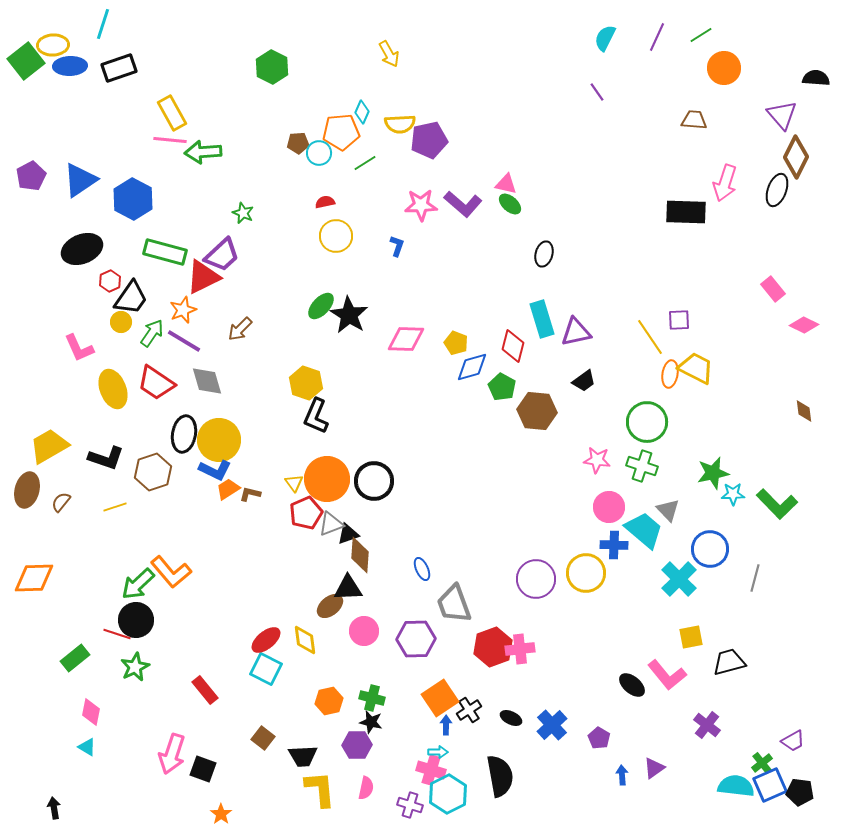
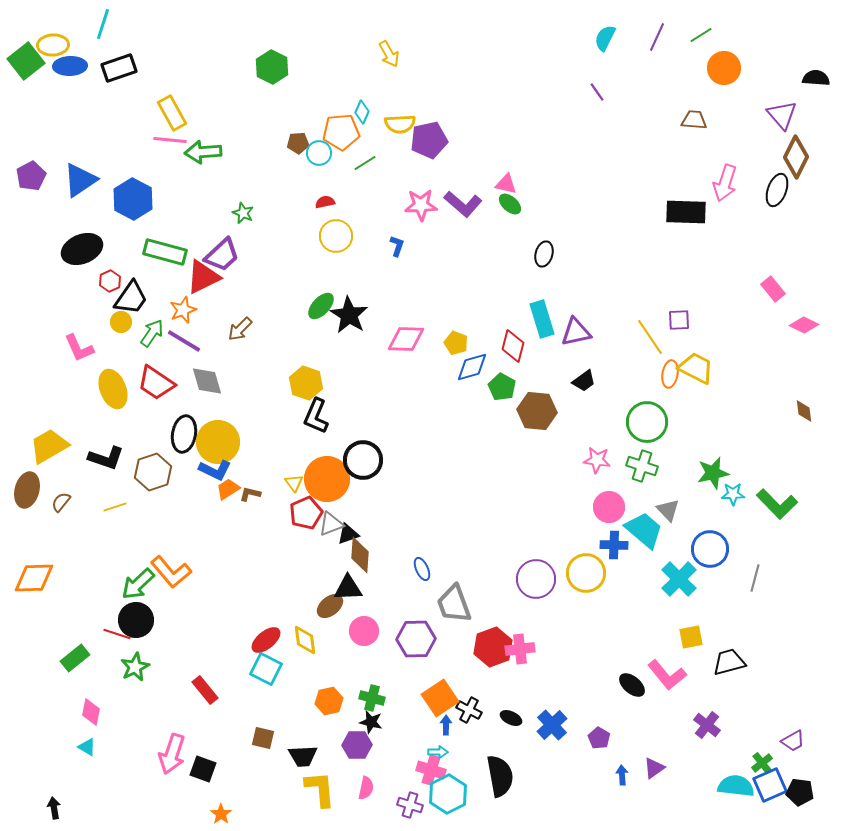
yellow circle at (219, 440): moved 1 px left, 2 px down
black circle at (374, 481): moved 11 px left, 21 px up
black cross at (469, 710): rotated 30 degrees counterclockwise
brown square at (263, 738): rotated 25 degrees counterclockwise
